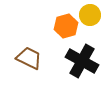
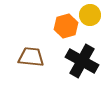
brown trapezoid: moved 2 px right, 1 px up; rotated 20 degrees counterclockwise
